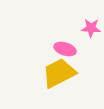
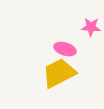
pink star: moved 1 px up
